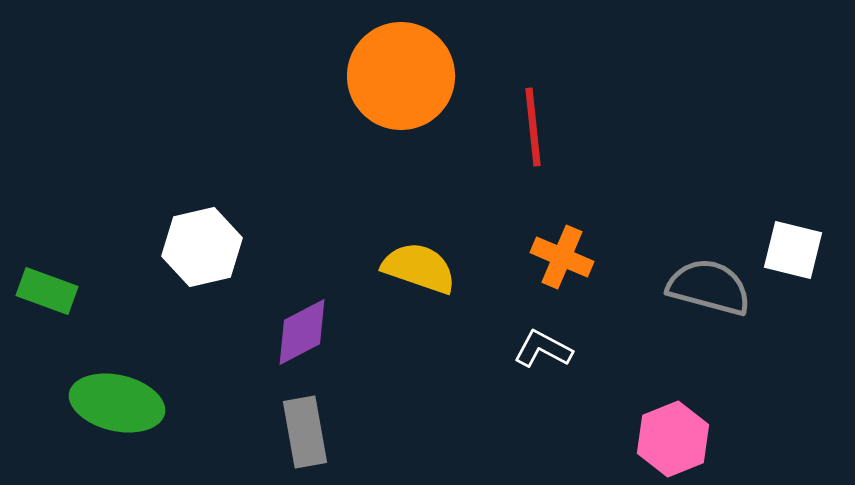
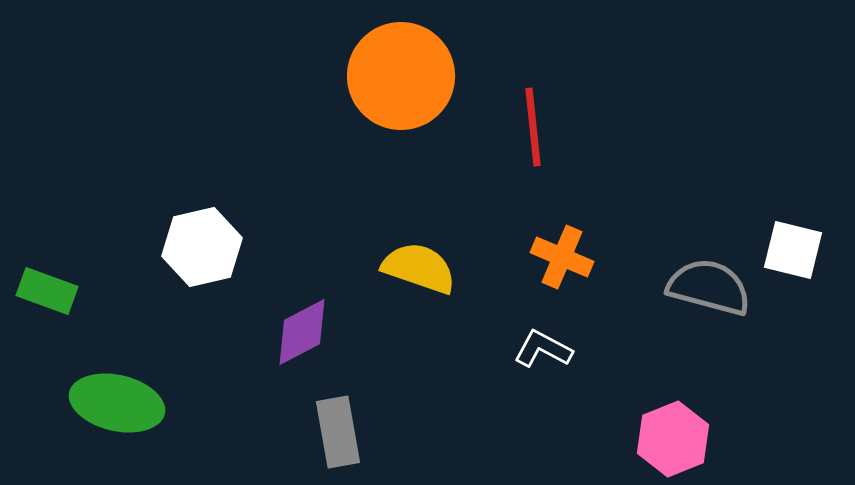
gray rectangle: moved 33 px right
